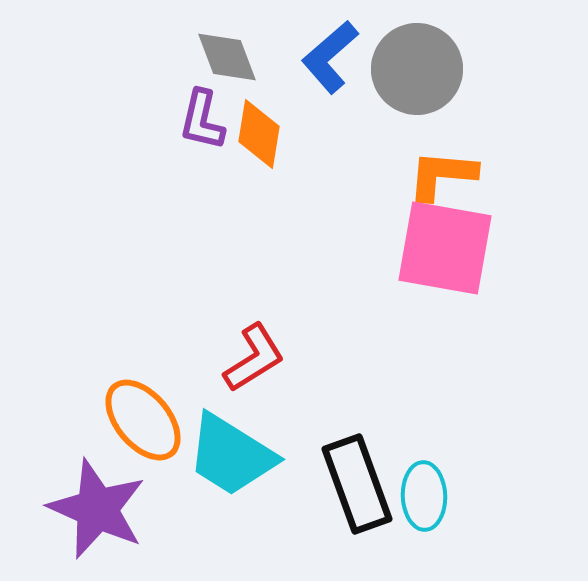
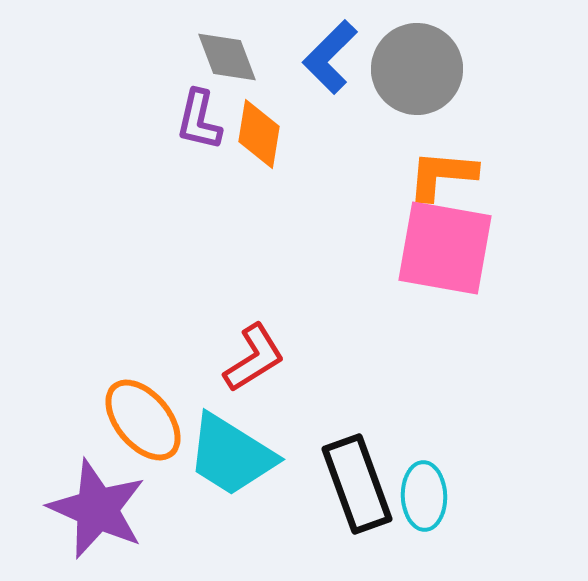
blue L-shape: rotated 4 degrees counterclockwise
purple L-shape: moved 3 px left
